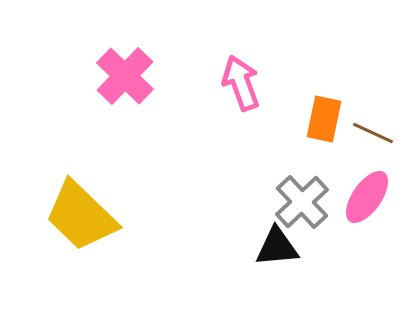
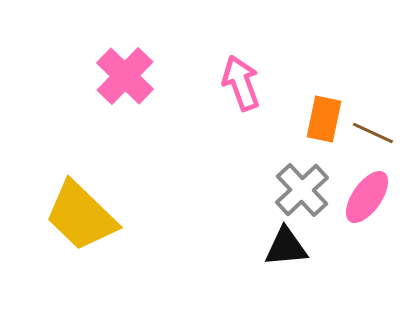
gray cross: moved 12 px up
black triangle: moved 9 px right
